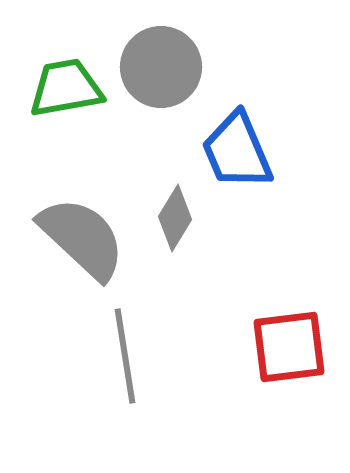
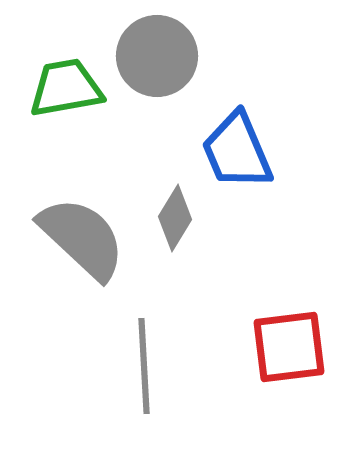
gray circle: moved 4 px left, 11 px up
gray line: moved 19 px right, 10 px down; rotated 6 degrees clockwise
